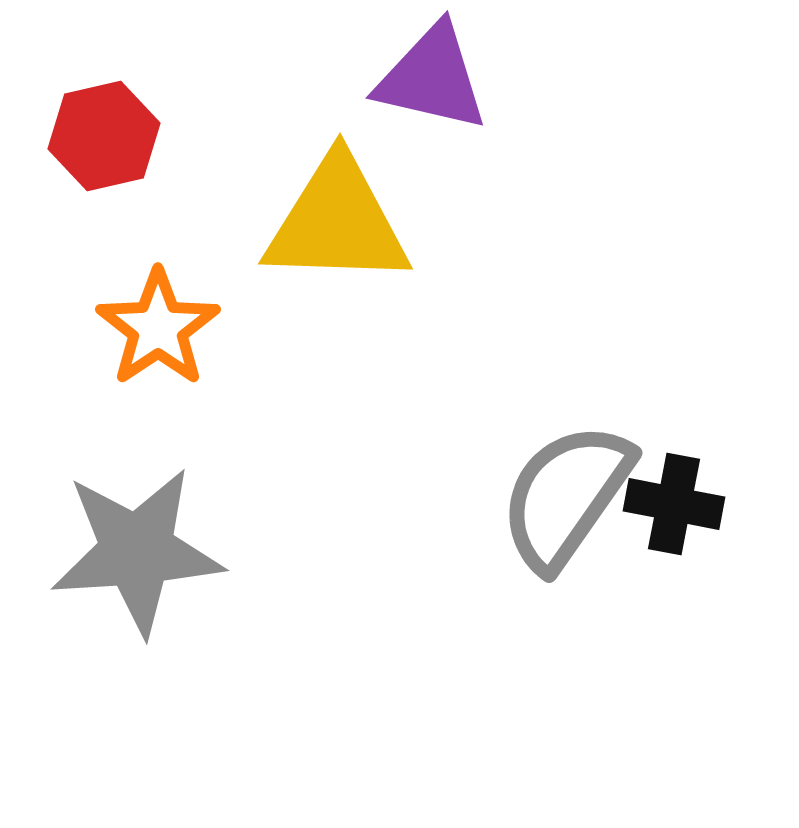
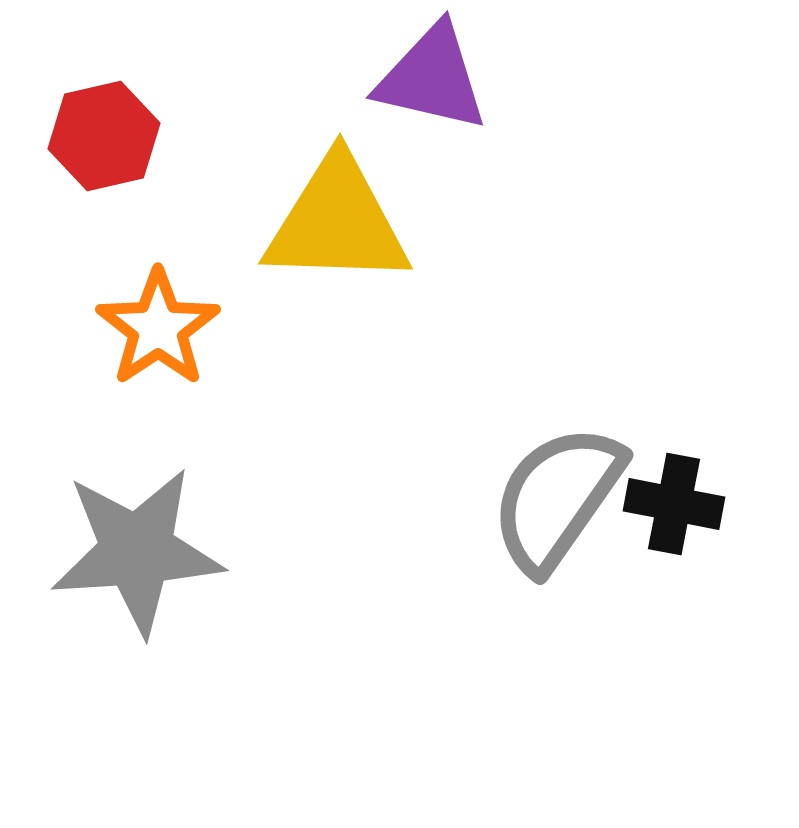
gray semicircle: moved 9 px left, 2 px down
